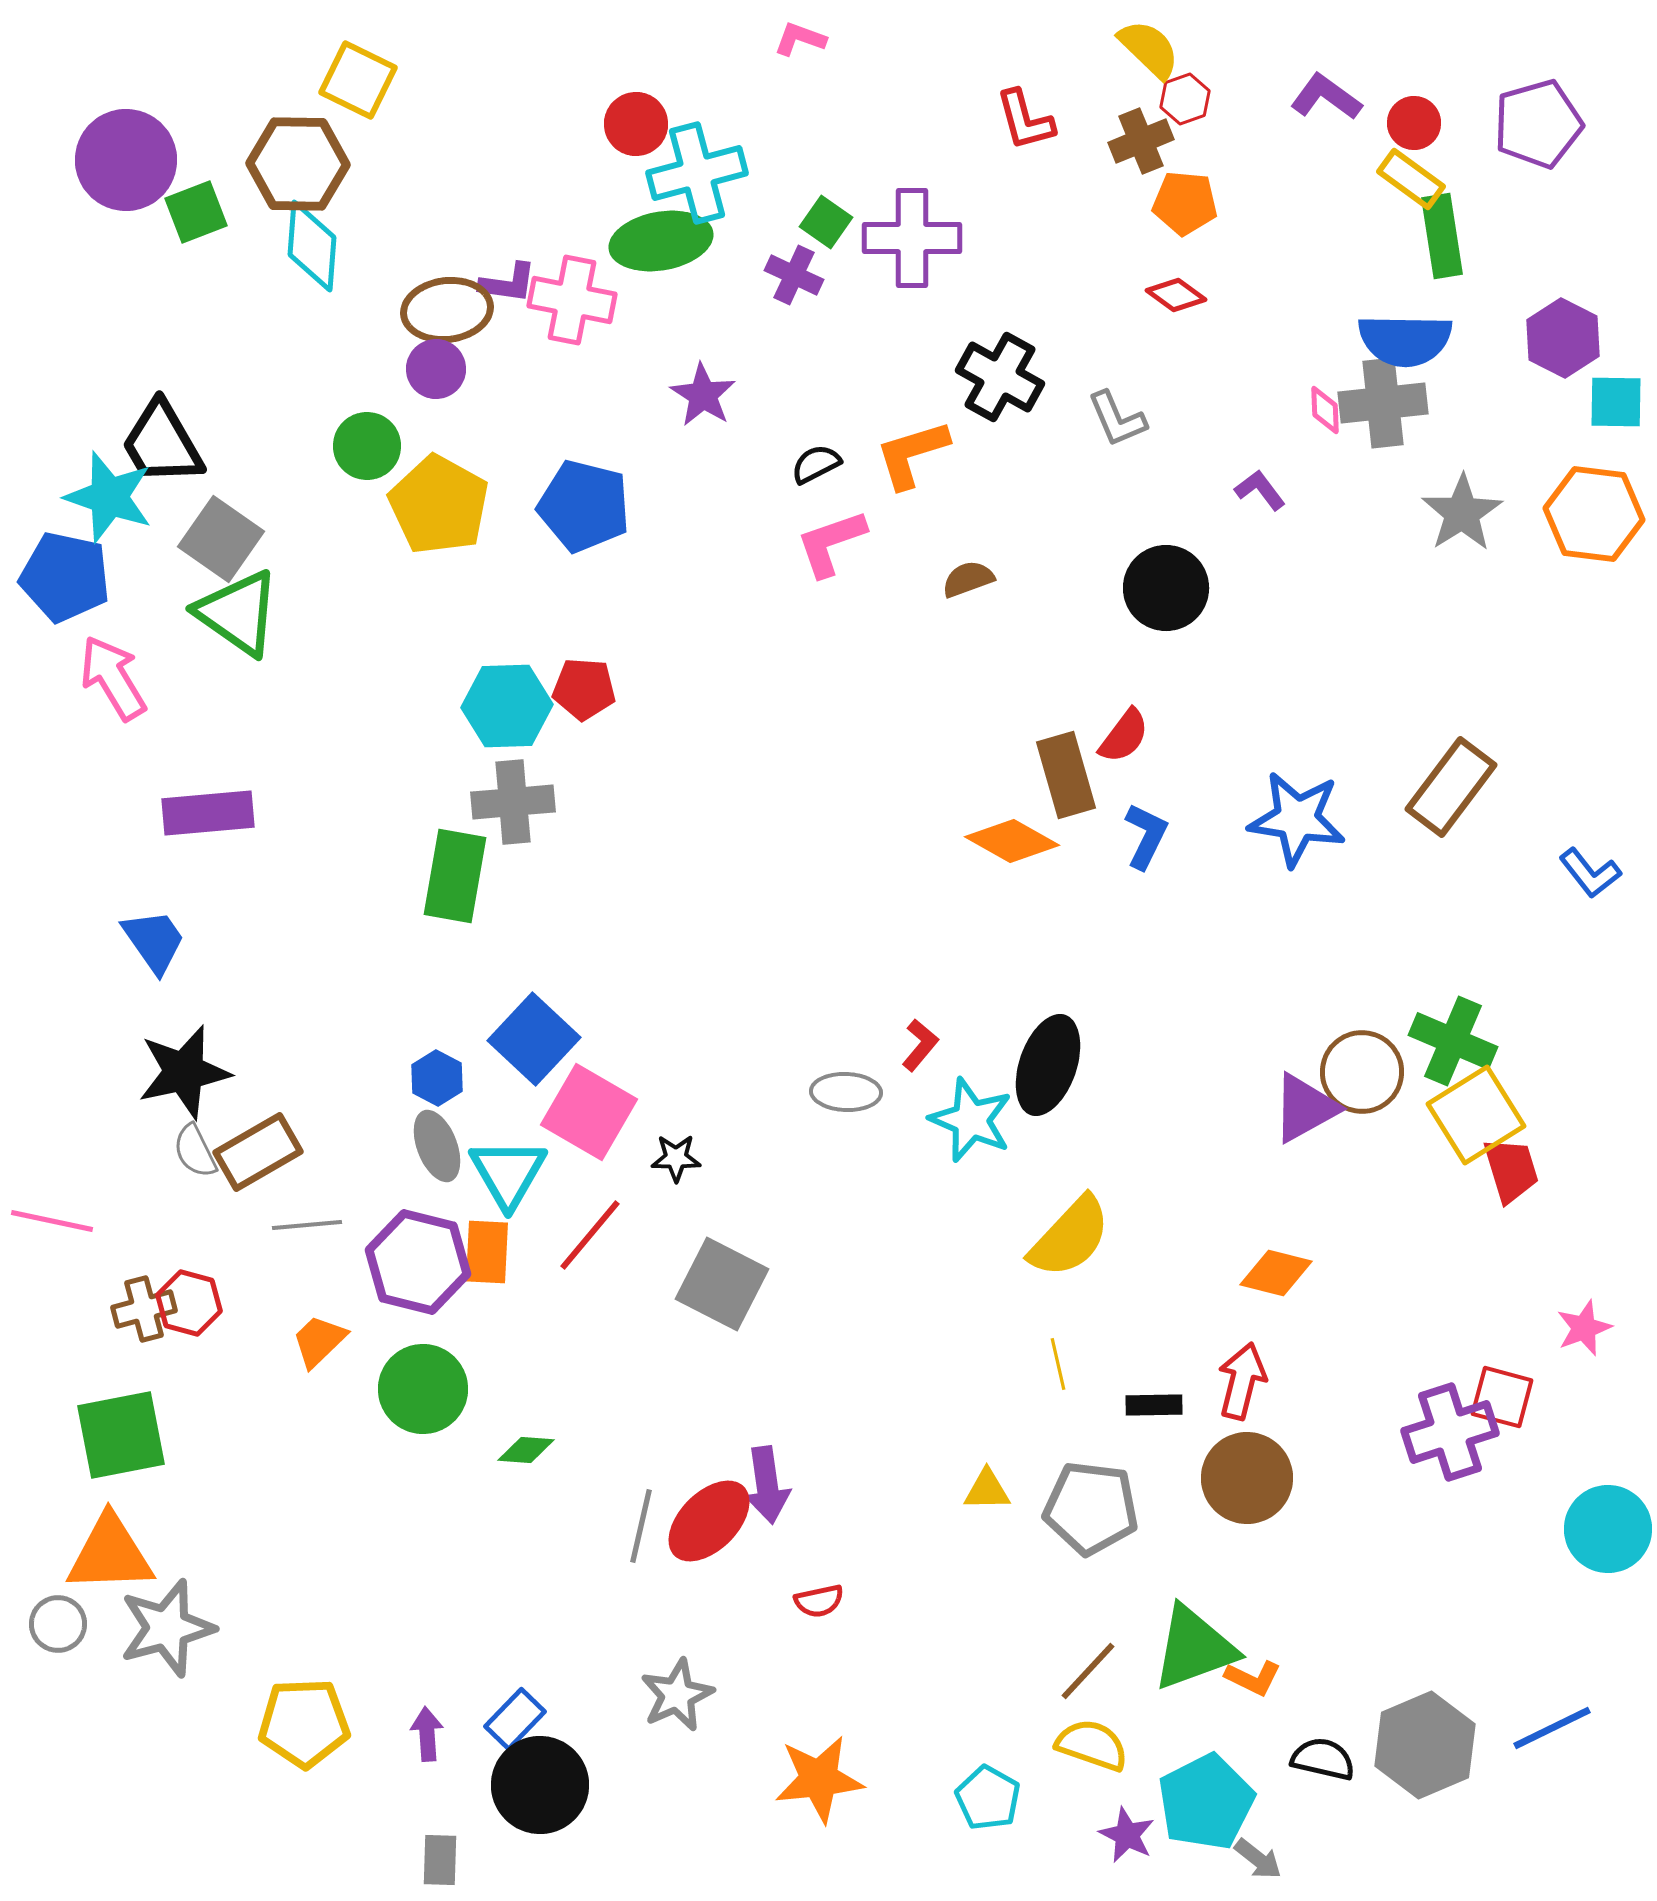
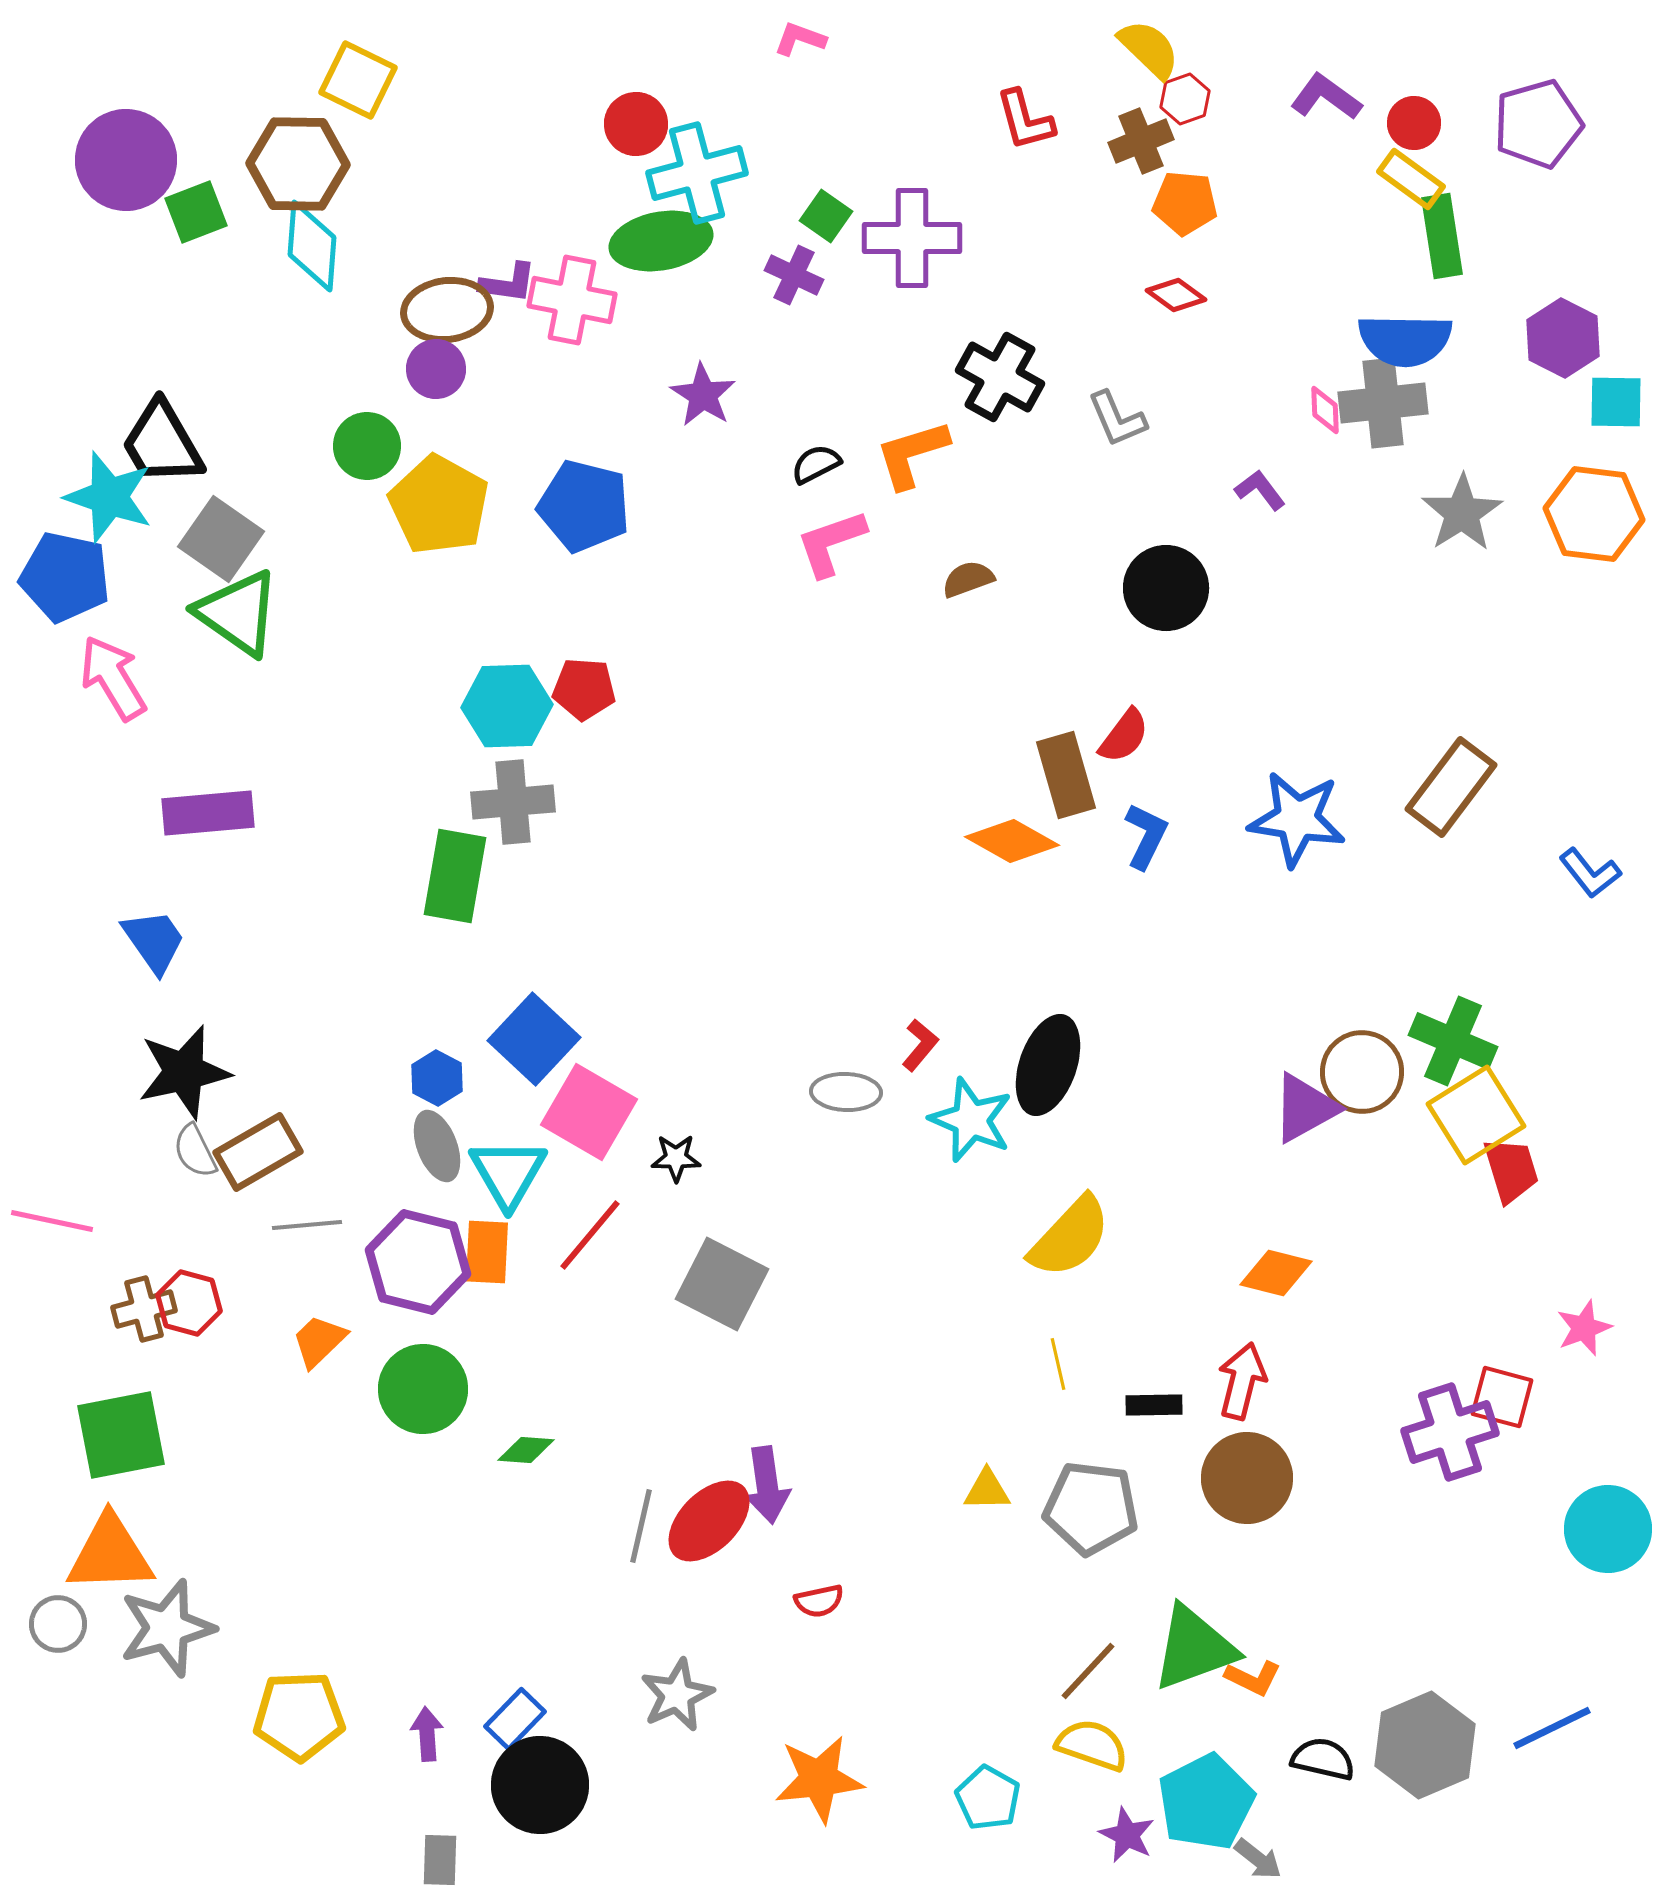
green square at (826, 222): moved 6 px up
yellow pentagon at (304, 1723): moved 5 px left, 7 px up
